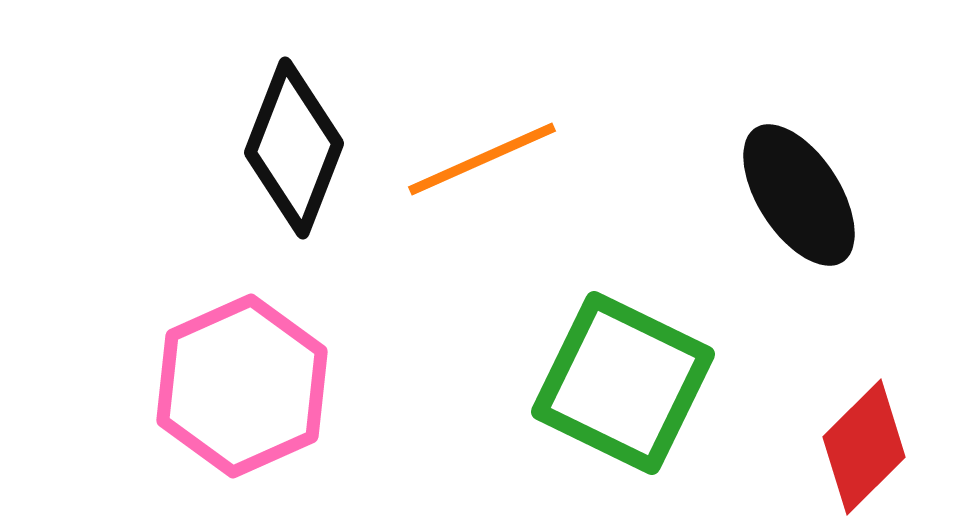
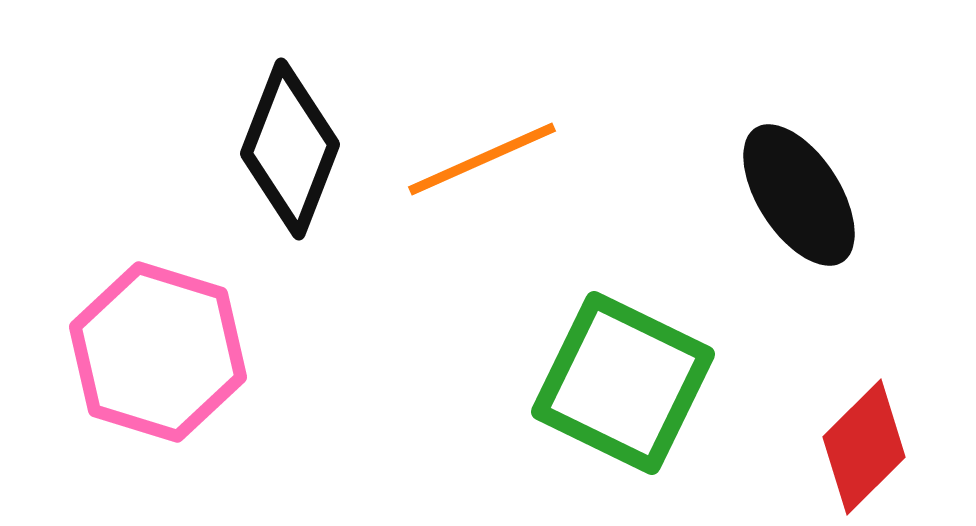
black diamond: moved 4 px left, 1 px down
pink hexagon: moved 84 px left, 34 px up; rotated 19 degrees counterclockwise
